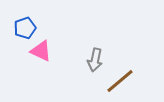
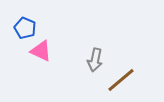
blue pentagon: rotated 30 degrees counterclockwise
brown line: moved 1 px right, 1 px up
